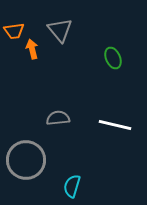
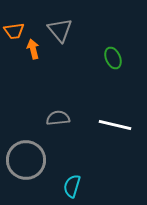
orange arrow: moved 1 px right
